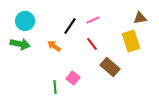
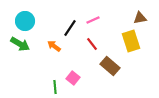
black line: moved 2 px down
green arrow: rotated 18 degrees clockwise
brown rectangle: moved 1 px up
